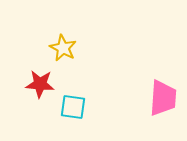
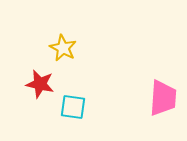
red star: rotated 8 degrees clockwise
